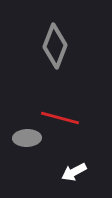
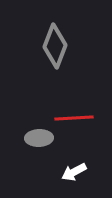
red line: moved 14 px right; rotated 18 degrees counterclockwise
gray ellipse: moved 12 px right
